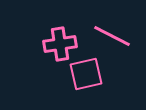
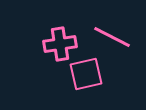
pink line: moved 1 px down
